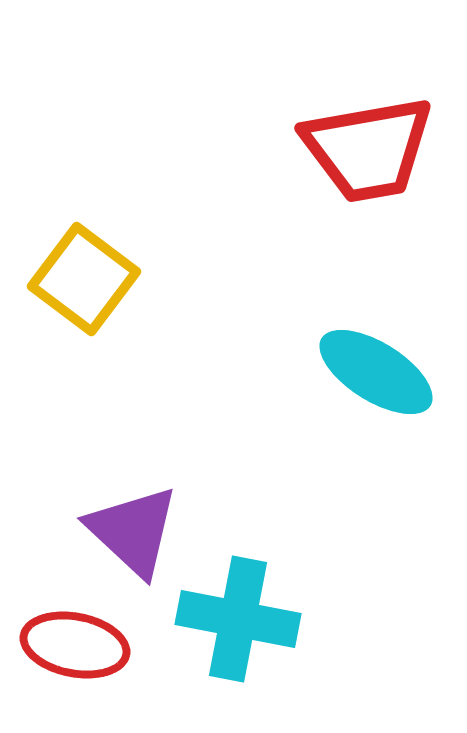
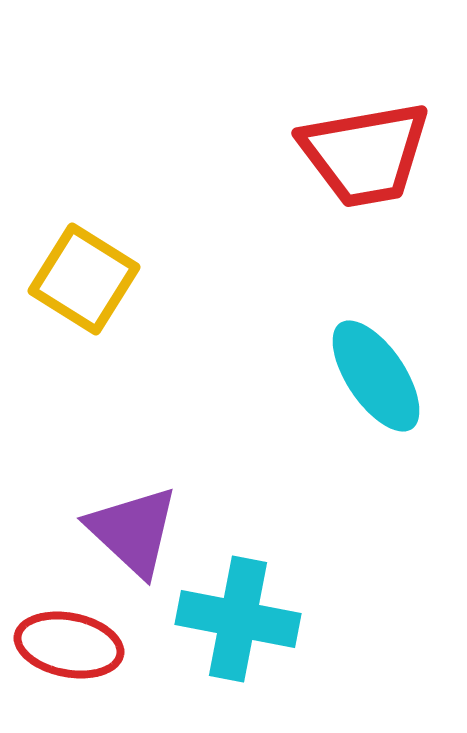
red trapezoid: moved 3 px left, 5 px down
yellow square: rotated 5 degrees counterclockwise
cyan ellipse: moved 4 px down; rotated 24 degrees clockwise
red ellipse: moved 6 px left
